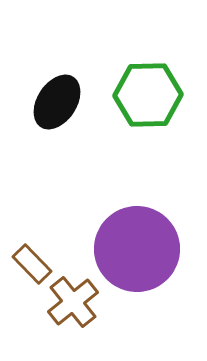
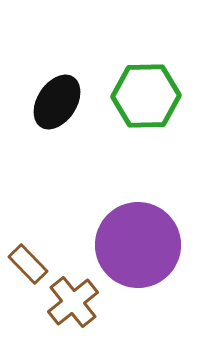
green hexagon: moved 2 px left, 1 px down
purple circle: moved 1 px right, 4 px up
brown rectangle: moved 4 px left
